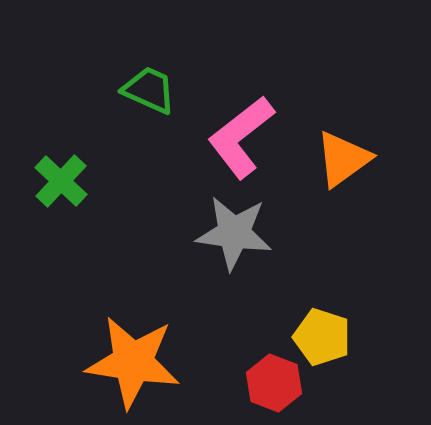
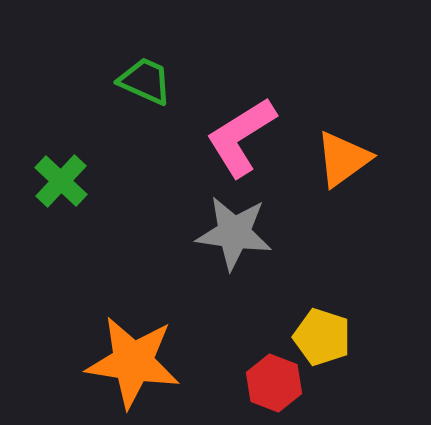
green trapezoid: moved 4 px left, 9 px up
pink L-shape: rotated 6 degrees clockwise
